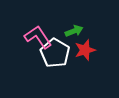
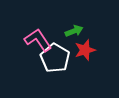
pink L-shape: moved 3 px down
white pentagon: moved 5 px down
